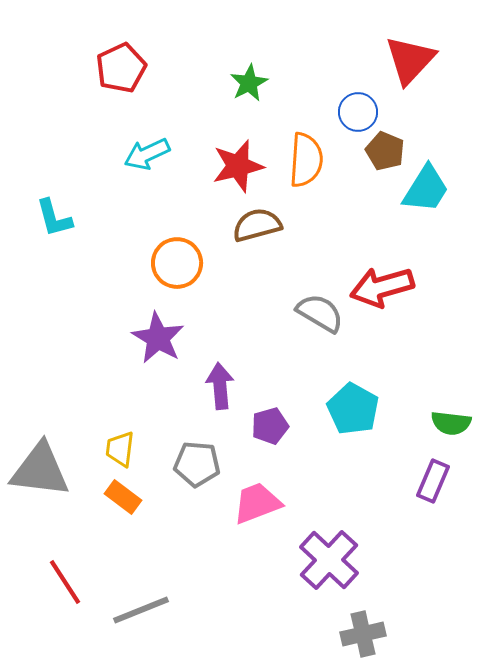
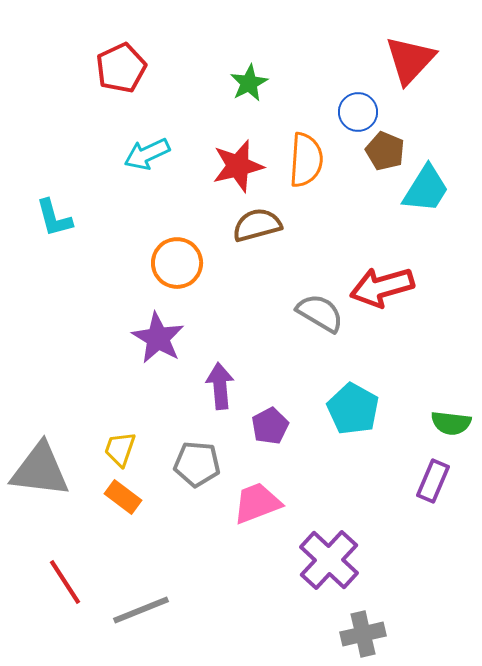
purple pentagon: rotated 12 degrees counterclockwise
yellow trapezoid: rotated 12 degrees clockwise
